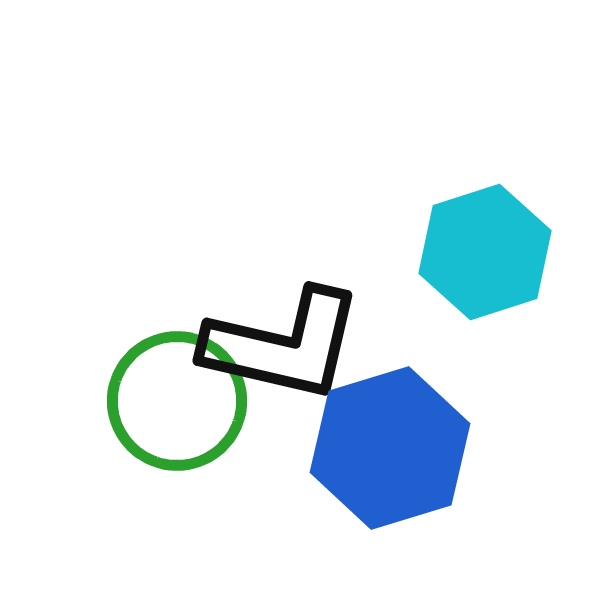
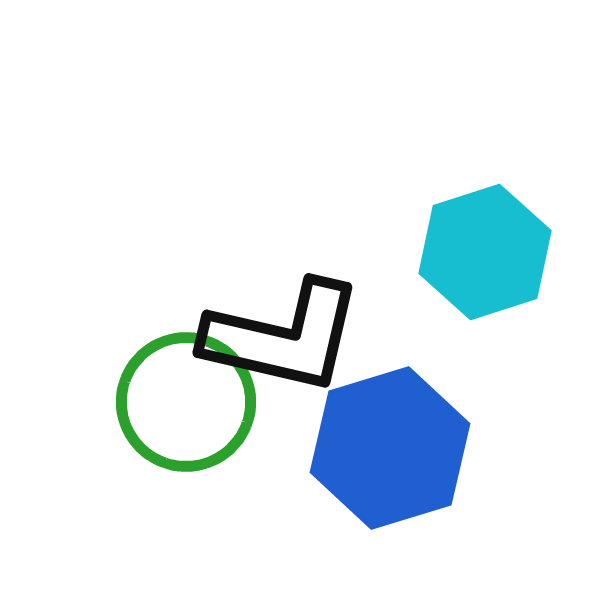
black L-shape: moved 8 px up
green circle: moved 9 px right, 1 px down
